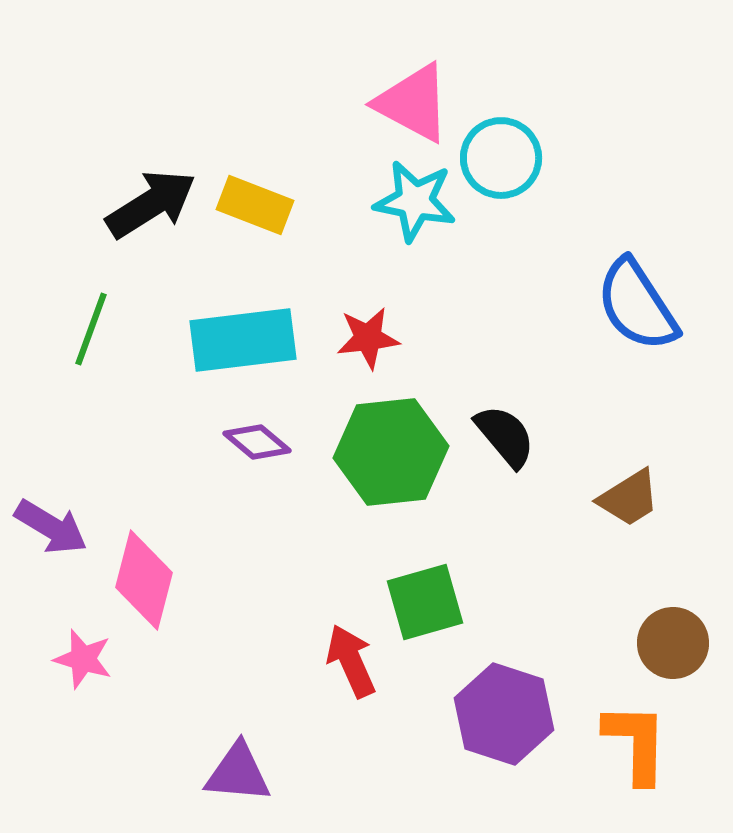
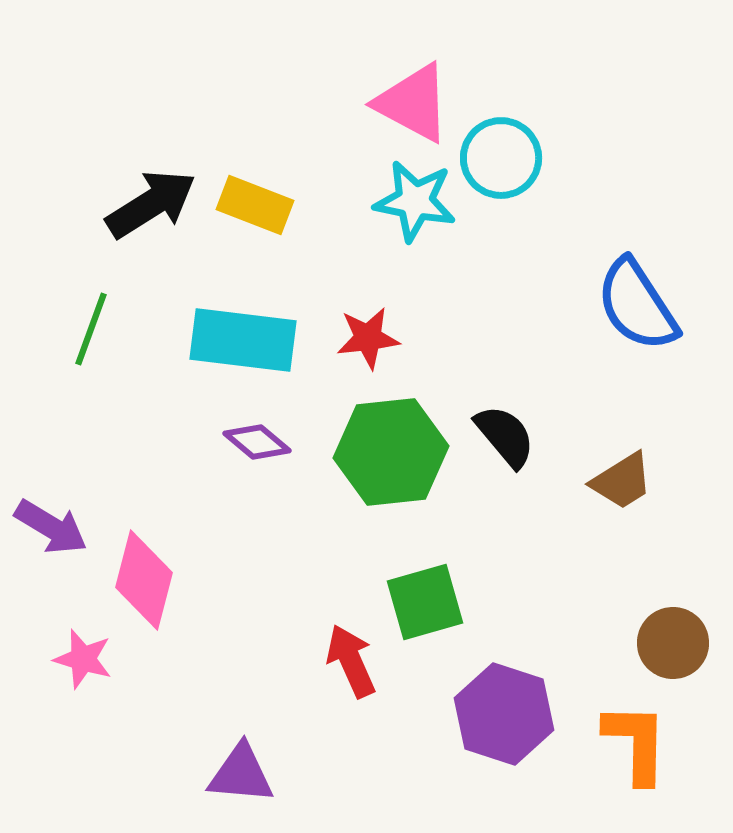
cyan rectangle: rotated 14 degrees clockwise
brown trapezoid: moved 7 px left, 17 px up
purple triangle: moved 3 px right, 1 px down
